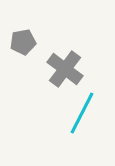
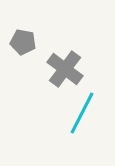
gray pentagon: rotated 20 degrees clockwise
